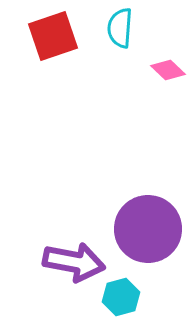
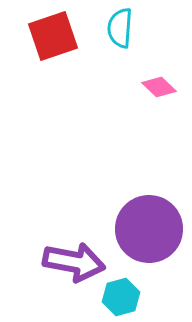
pink diamond: moved 9 px left, 17 px down
purple circle: moved 1 px right
